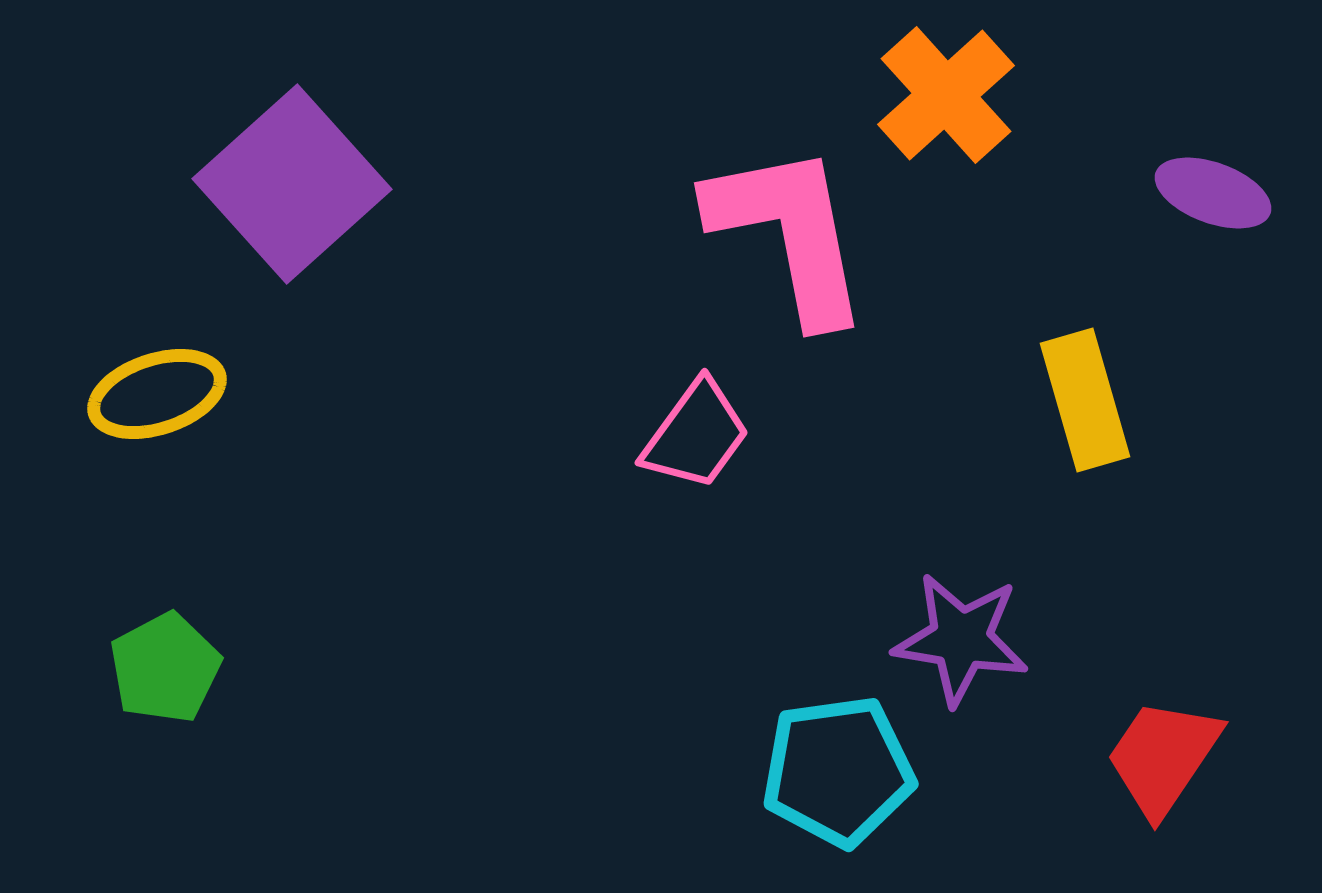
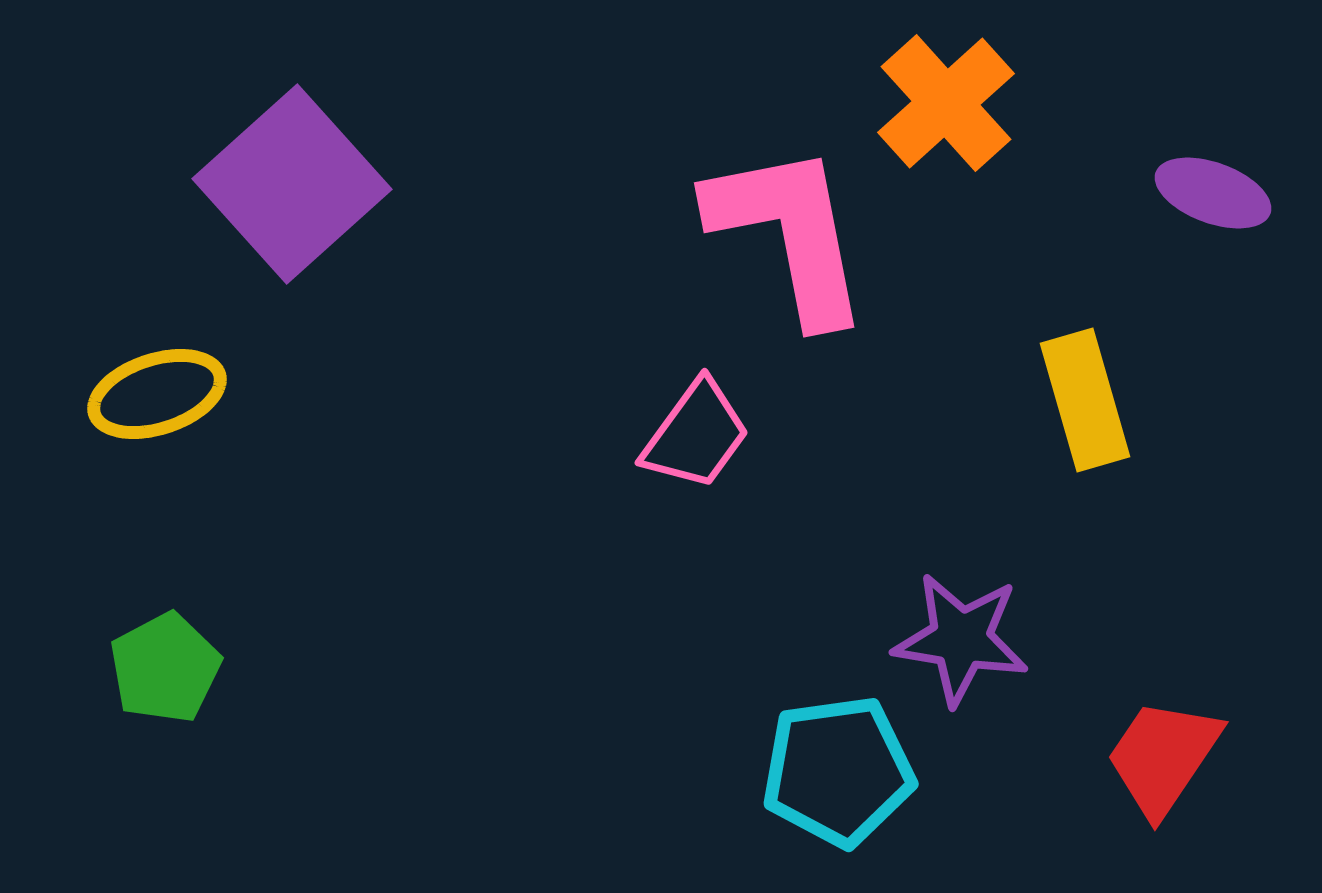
orange cross: moved 8 px down
